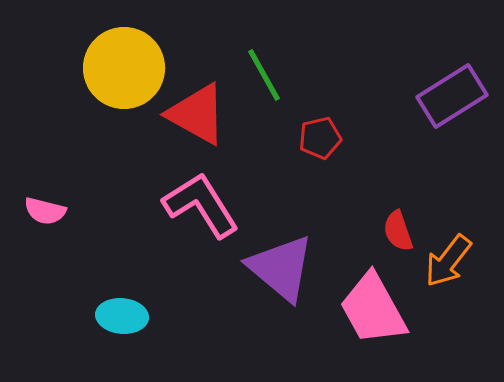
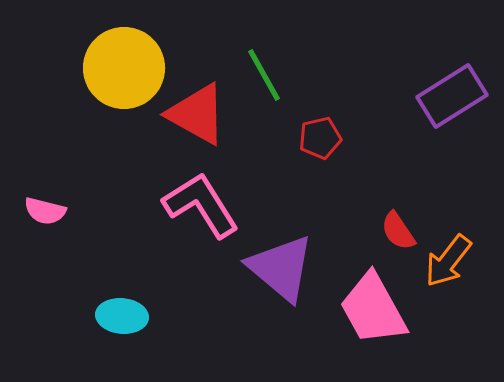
red semicircle: rotated 15 degrees counterclockwise
